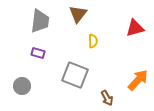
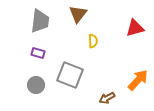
gray square: moved 5 px left
gray circle: moved 14 px right, 1 px up
brown arrow: rotated 91 degrees clockwise
